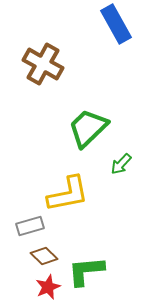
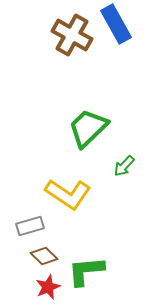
brown cross: moved 29 px right, 29 px up
green arrow: moved 3 px right, 2 px down
yellow L-shape: rotated 45 degrees clockwise
